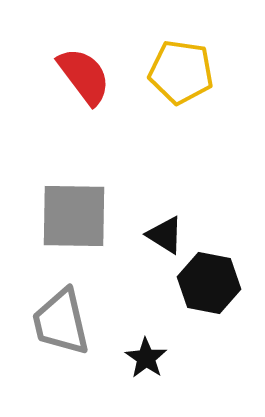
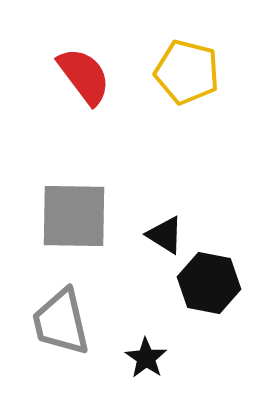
yellow pentagon: moved 6 px right; rotated 6 degrees clockwise
